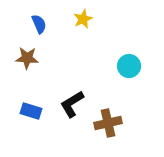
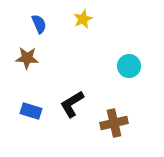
brown cross: moved 6 px right
